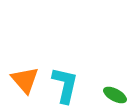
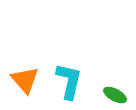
cyan L-shape: moved 4 px right, 4 px up
